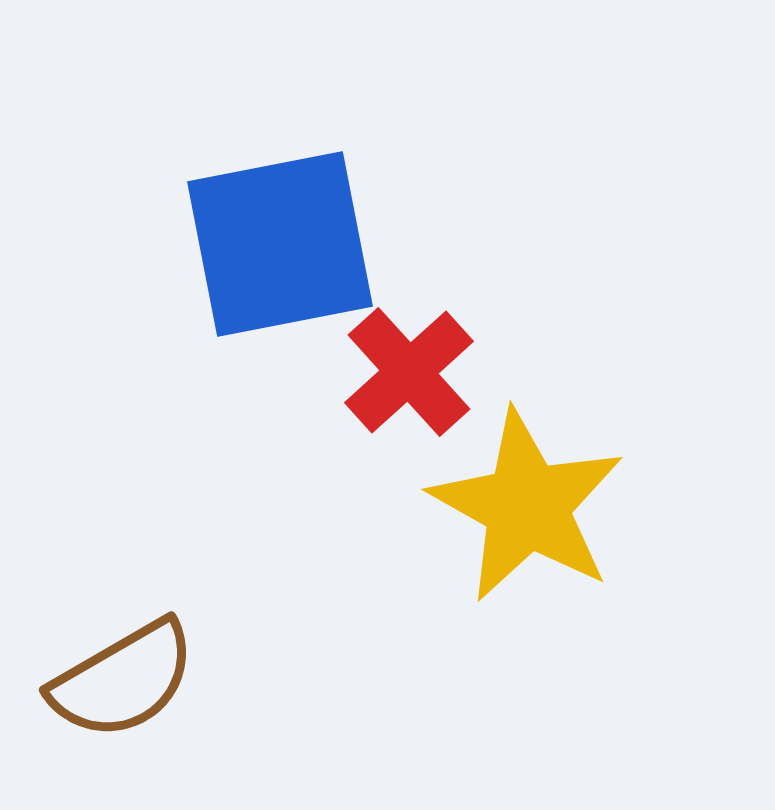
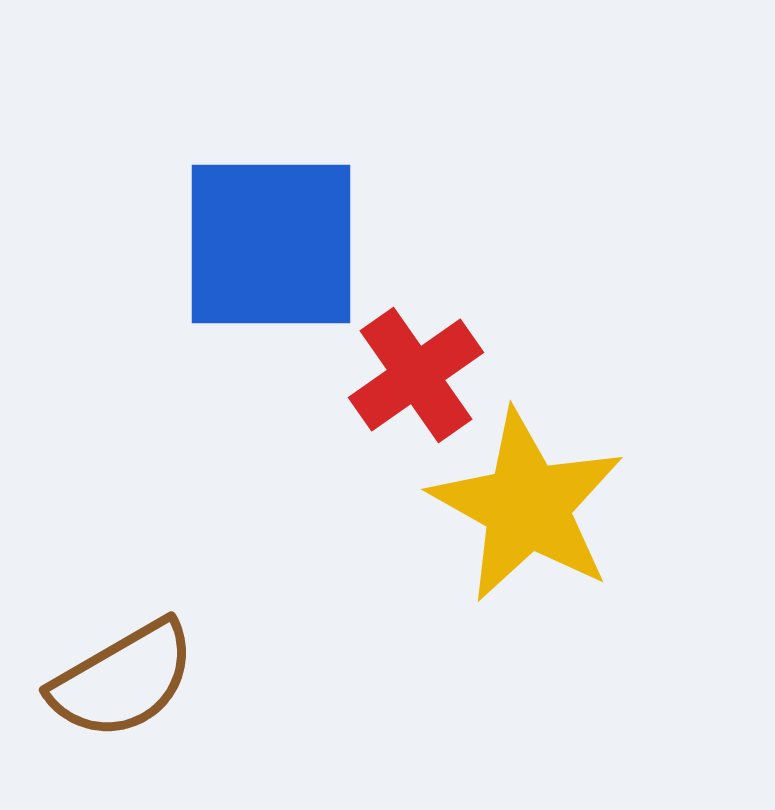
blue square: moved 9 px left; rotated 11 degrees clockwise
red cross: moved 7 px right, 3 px down; rotated 7 degrees clockwise
